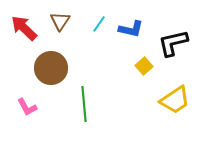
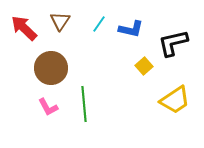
pink L-shape: moved 21 px right
